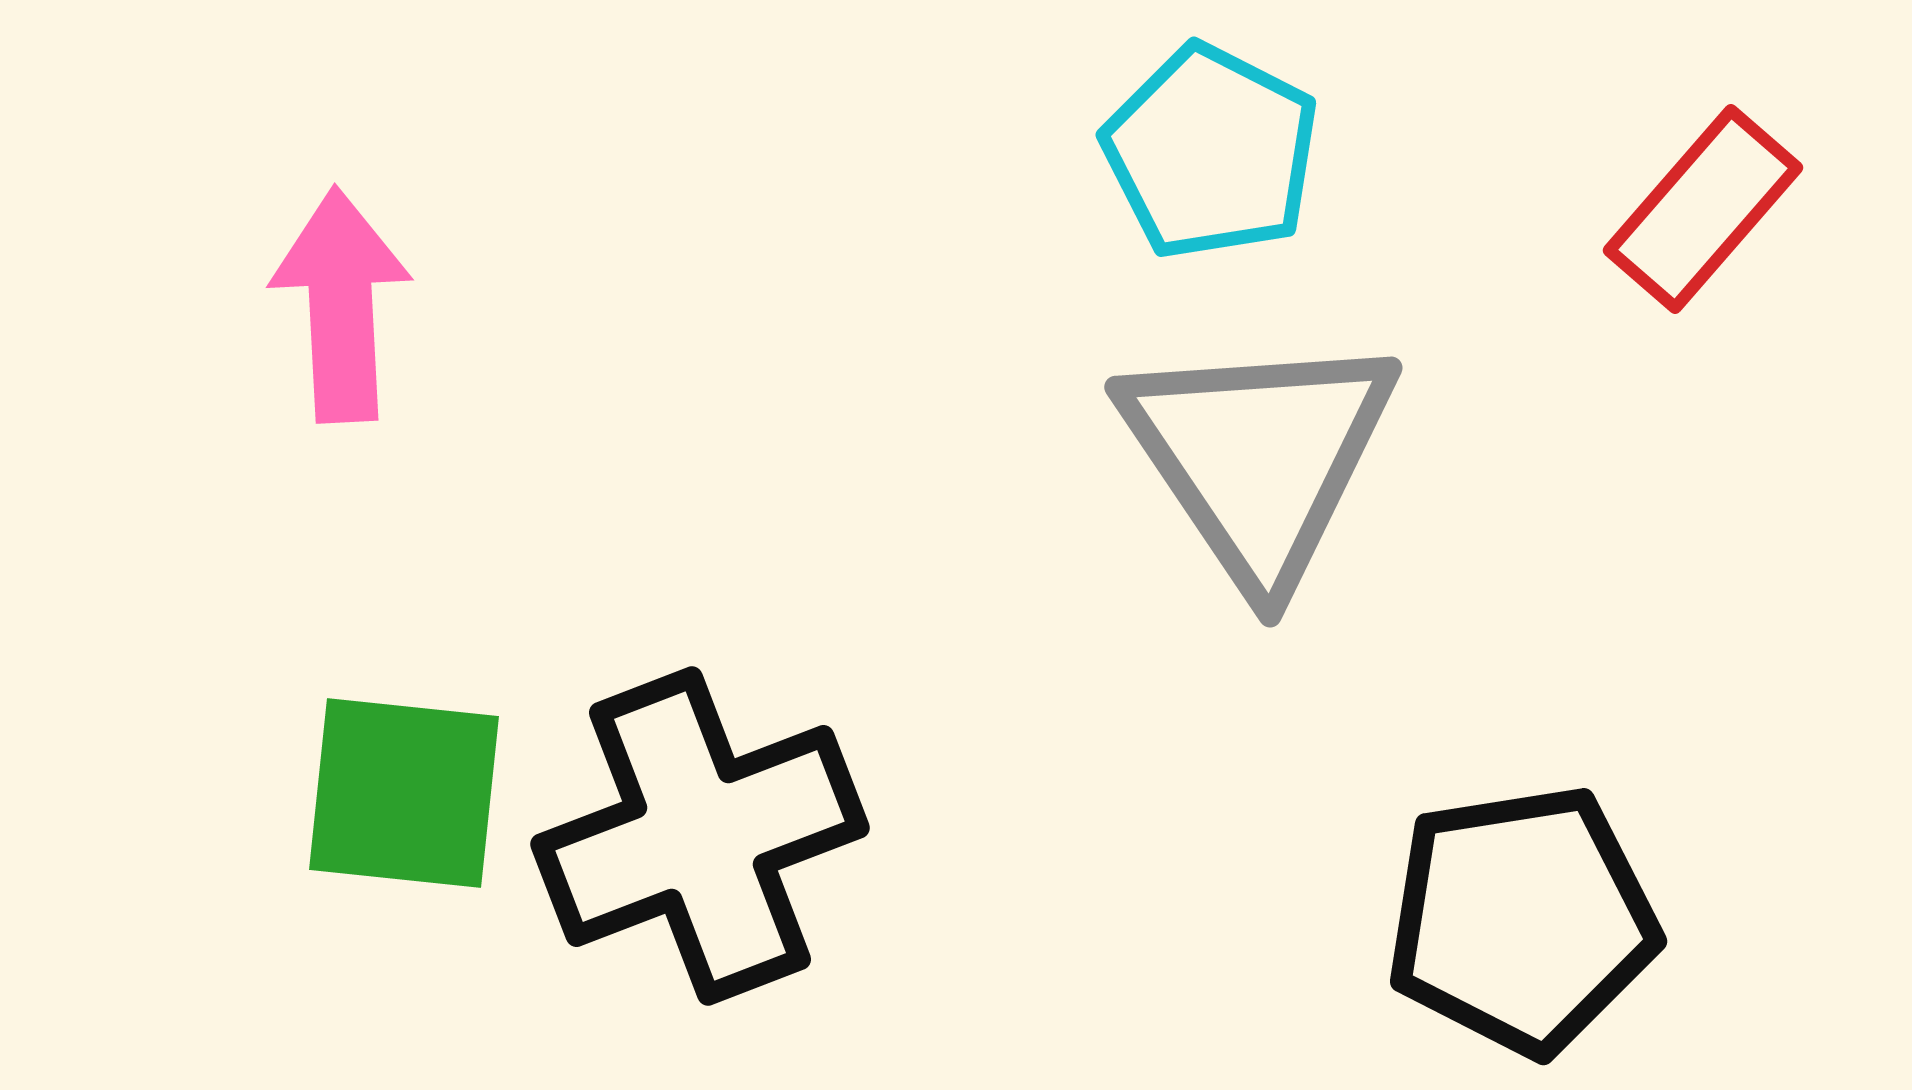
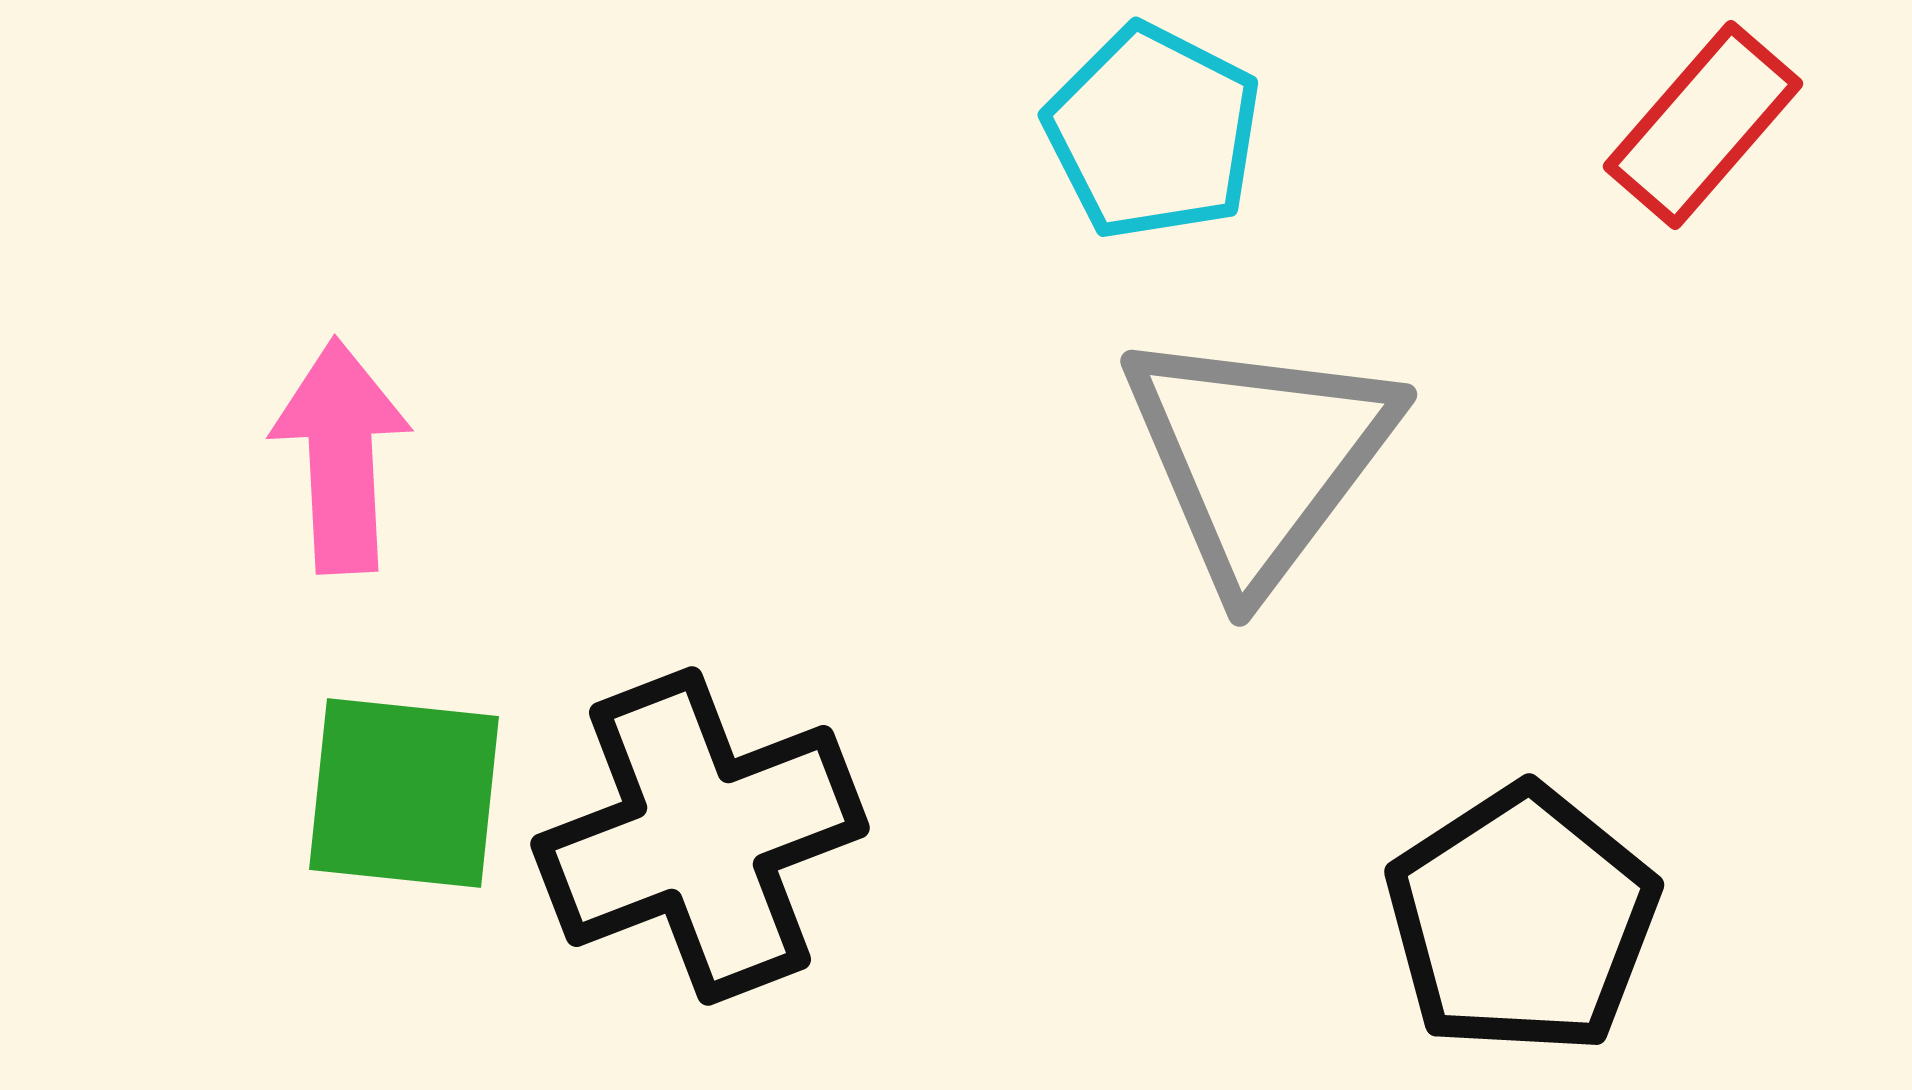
cyan pentagon: moved 58 px left, 20 px up
red rectangle: moved 84 px up
pink arrow: moved 151 px down
gray triangle: rotated 11 degrees clockwise
black pentagon: rotated 24 degrees counterclockwise
